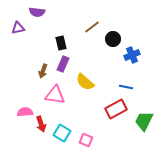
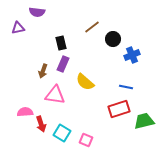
red rectangle: moved 3 px right; rotated 10 degrees clockwise
green trapezoid: rotated 50 degrees clockwise
